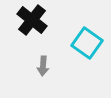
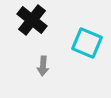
cyan square: rotated 12 degrees counterclockwise
